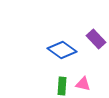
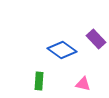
green rectangle: moved 23 px left, 5 px up
